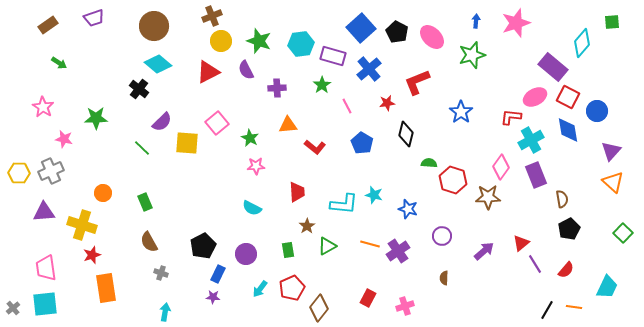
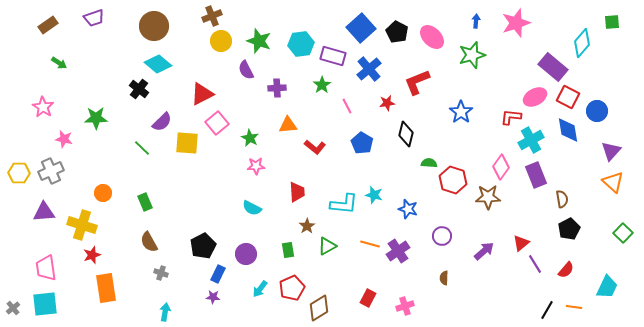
red triangle at (208, 72): moved 6 px left, 22 px down
brown diamond at (319, 308): rotated 20 degrees clockwise
